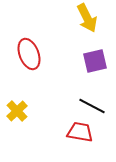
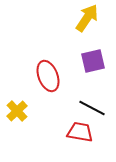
yellow arrow: rotated 120 degrees counterclockwise
red ellipse: moved 19 px right, 22 px down
purple square: moved 2 px left
black line: moved 2 px down
